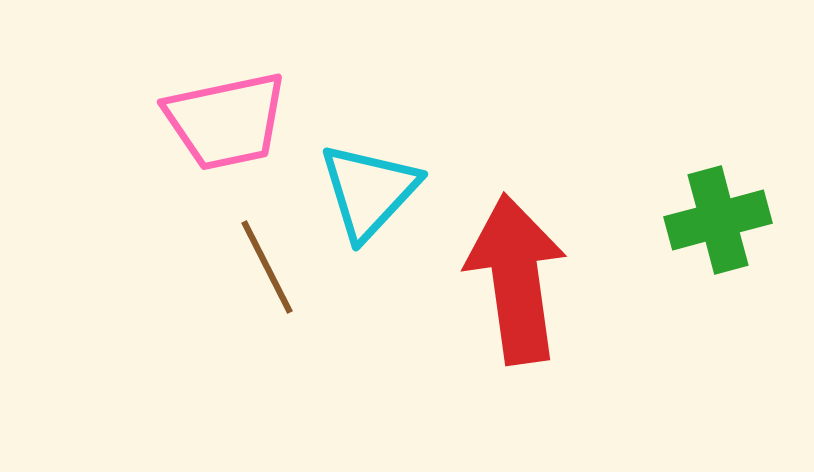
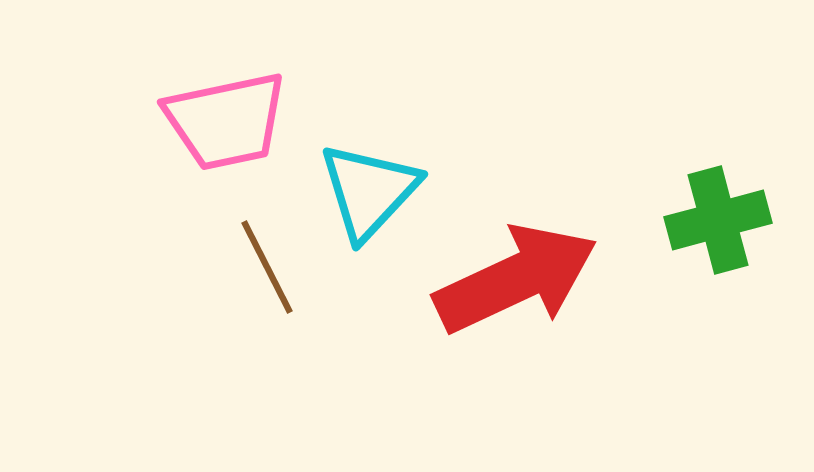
red arrow: rotated 73 degrees clockwise
